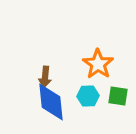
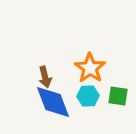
orange star: moved 8 px left, 4 px down
brown arrow: rotated 20 degrees counterclockwise
blue diamond: moved 2 px right; rotated 15 degrees counterclockwise
